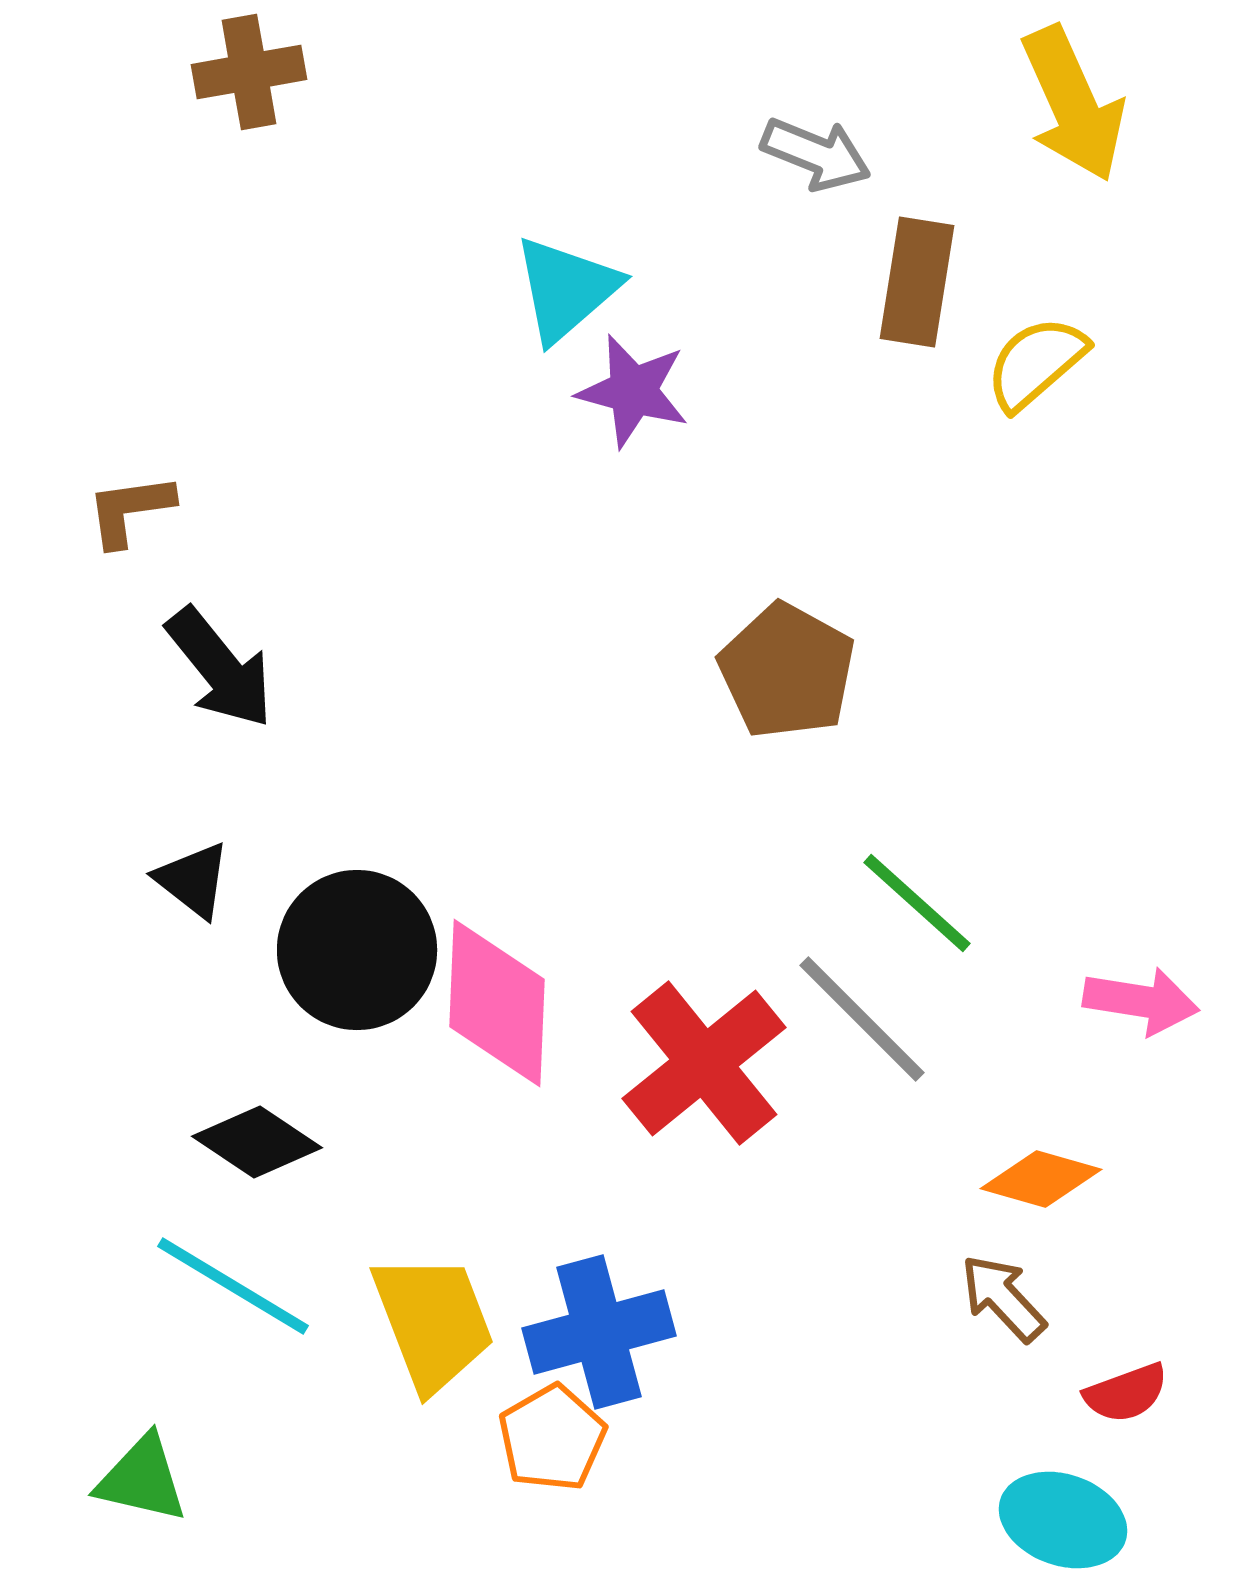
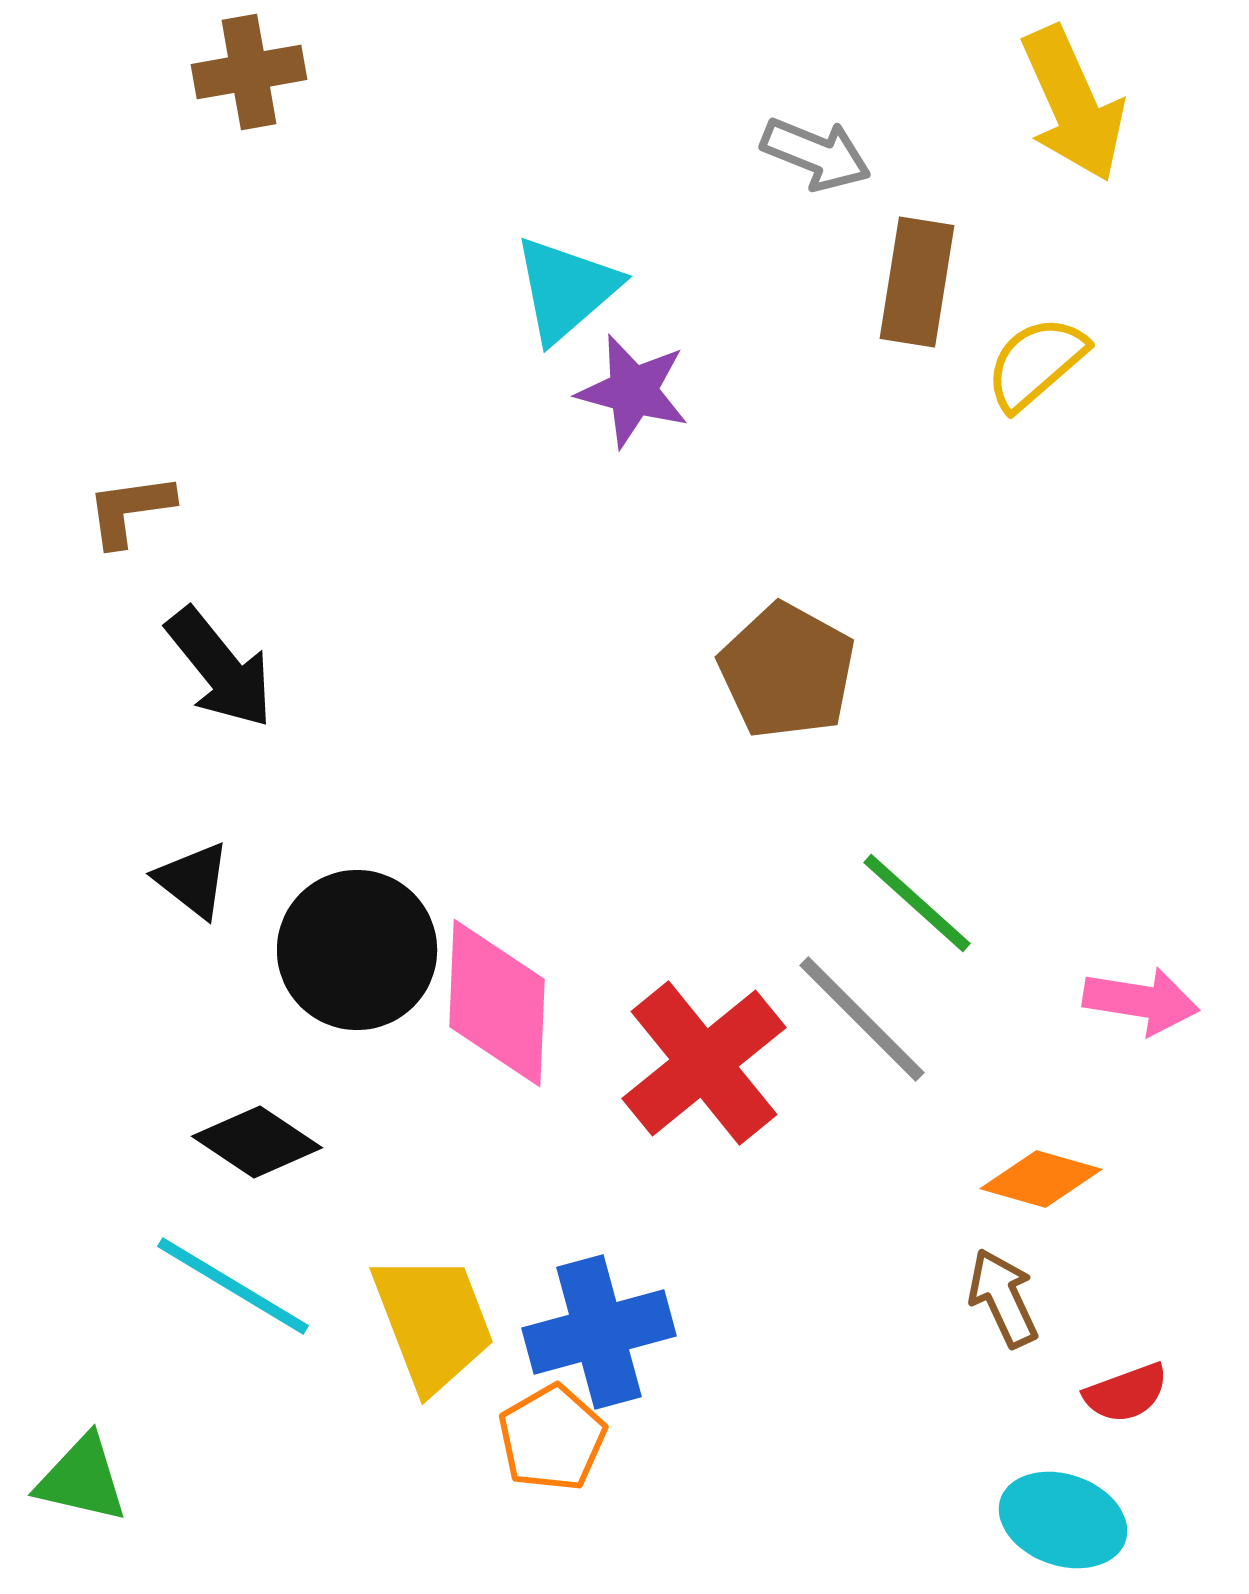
brown arrow: rotated 18 degrees clockwise
green triangle: moved 60 px left
